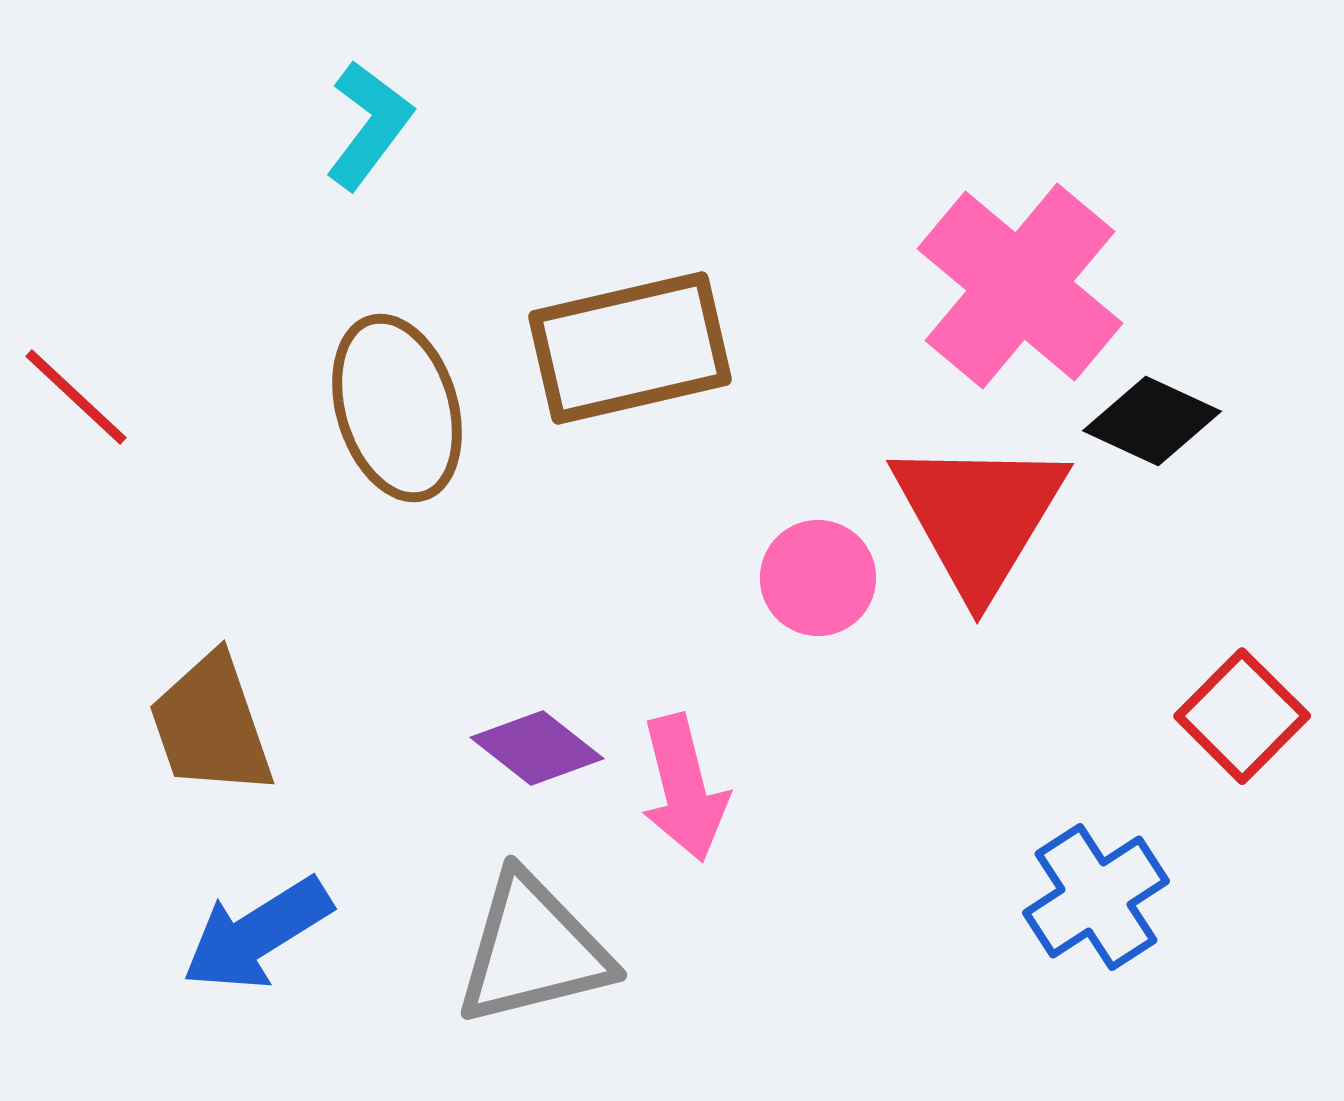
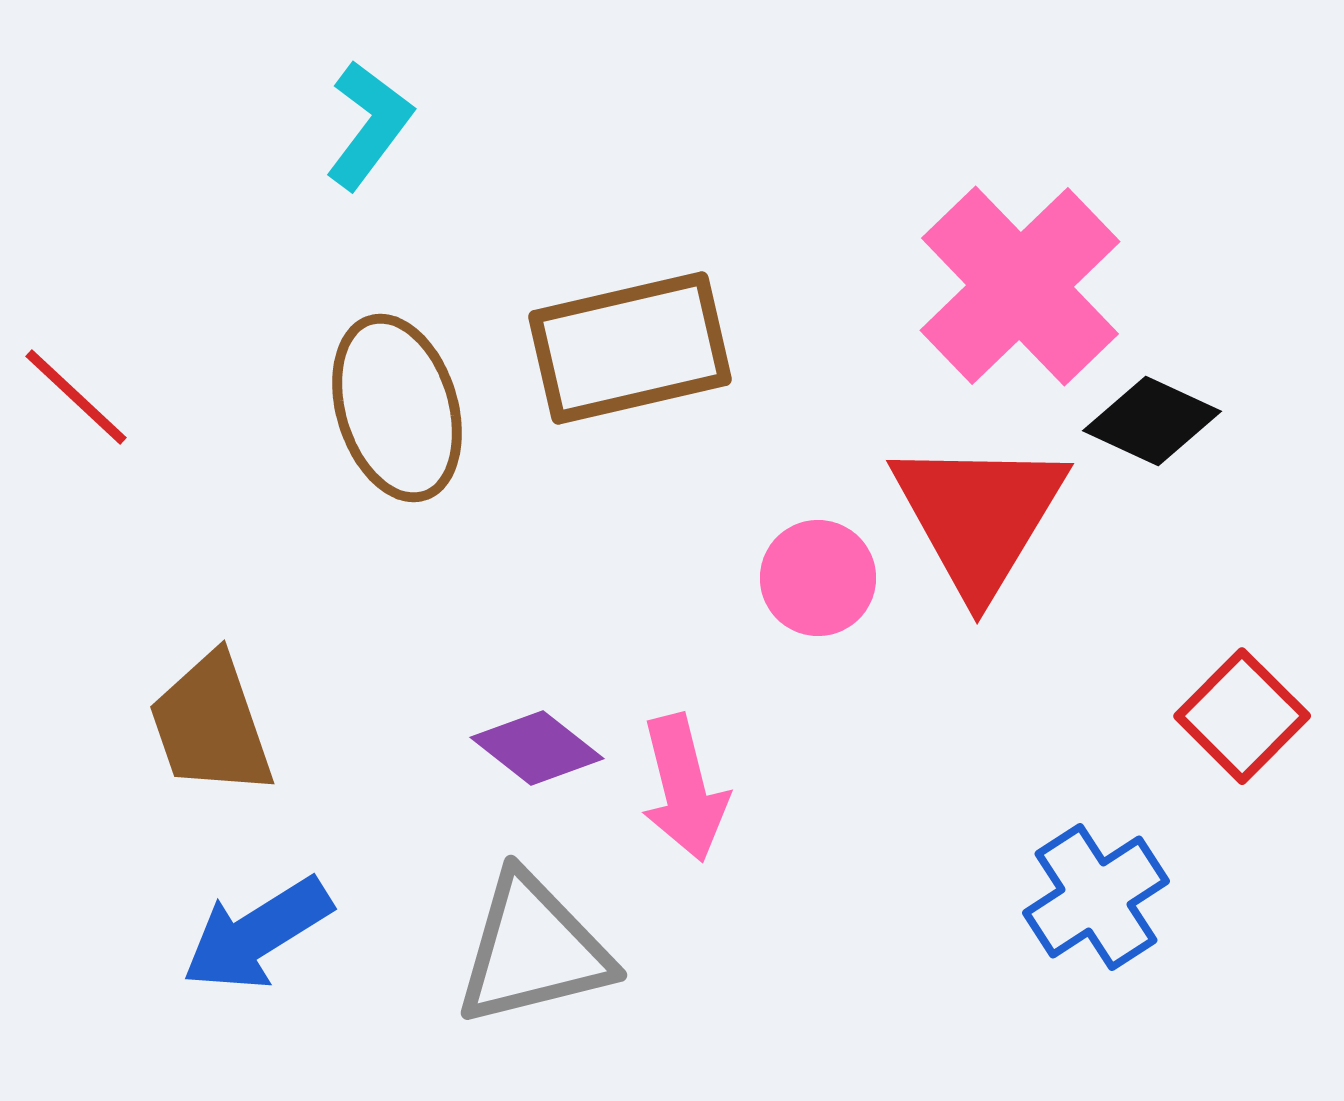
pink cross: rotated 6 degrees clockwise
